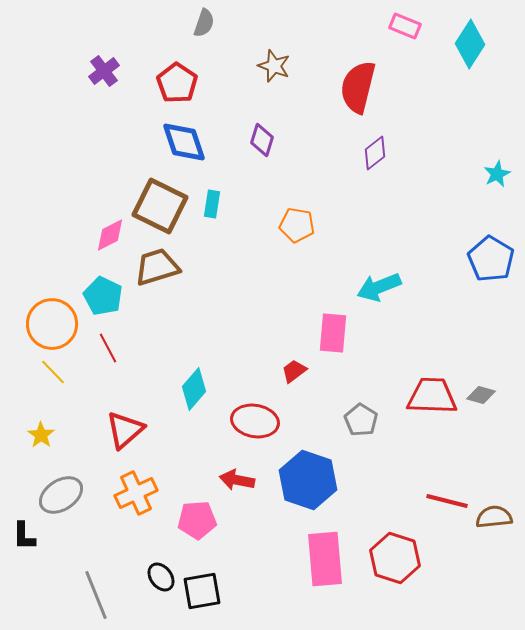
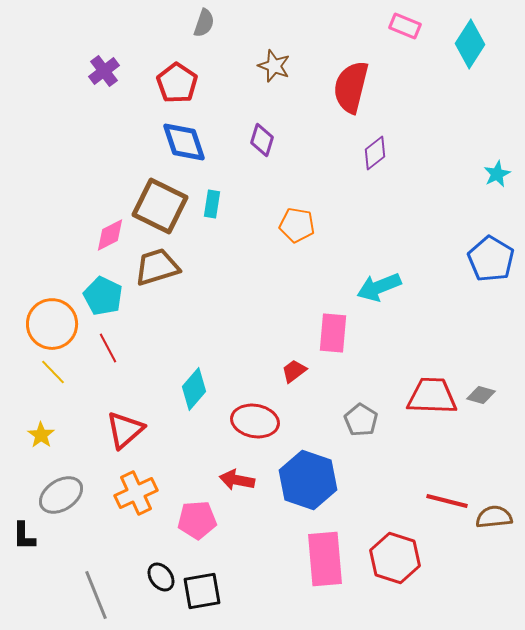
red semicircle at (358, 87): moved 7 px left
